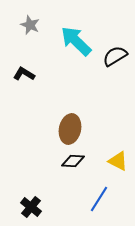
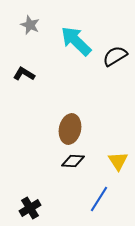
yellow triangle: rotated 30 degrees clockwise
black cross: moved 1 px left, 1 px down; rotated 20 degrees clockwise
